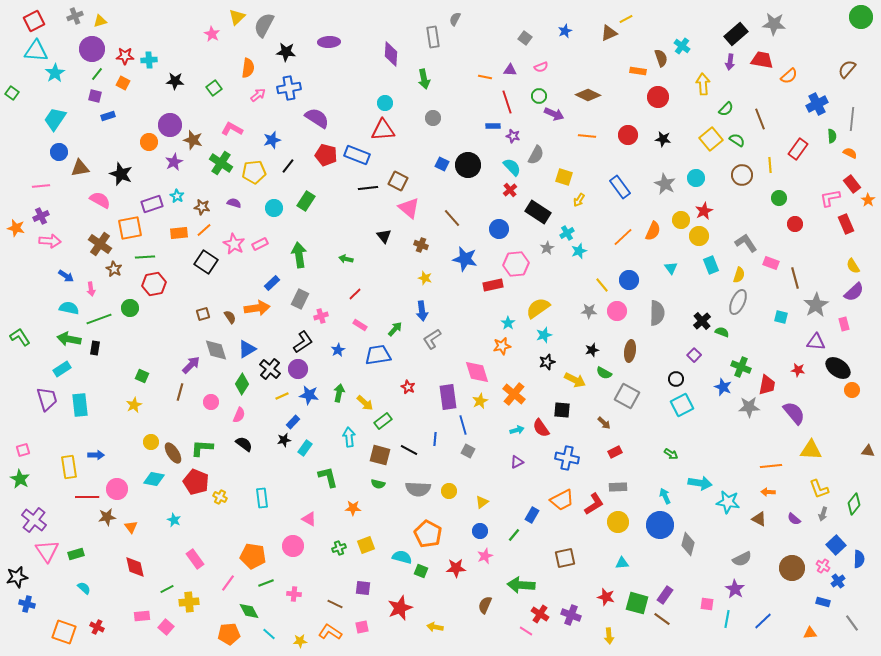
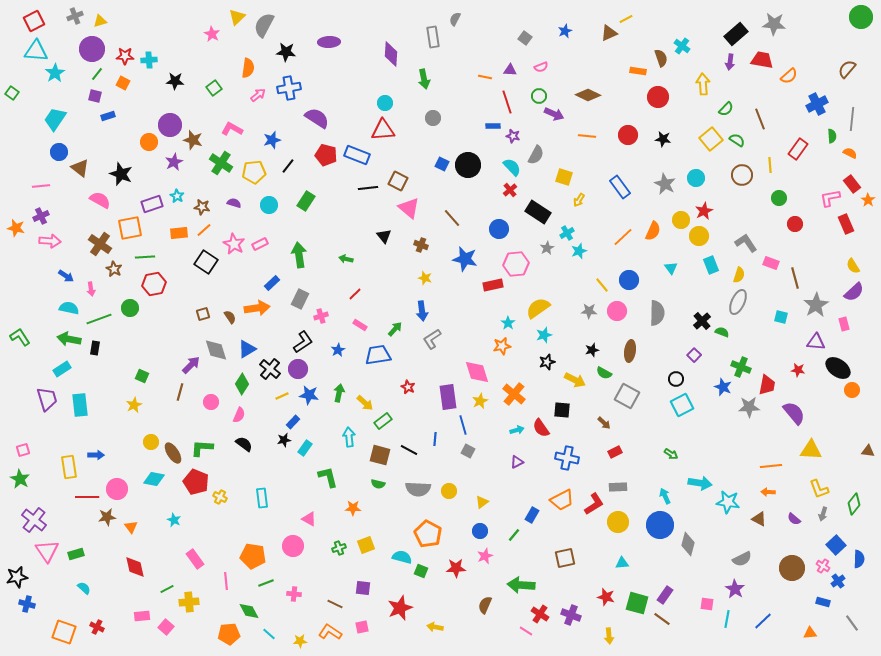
brown triangle at (80, 168): rotated 48 degrees clockwise
cyan circle at (274, 208): moved 5 px left, 3 px up
pink line at (228, 583): moved 2 px left, 2 px up; rotated 42 degrees counterclockwise
